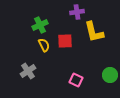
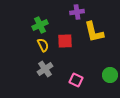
yellow semicircle: moved 1 px left
gray cross: moved 17 px right, 2 px up
